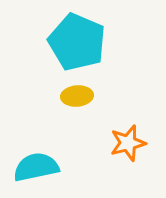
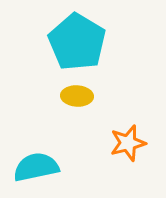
cyan pentagon: rotated 8 degrees clockwise
yellow ellipse: rotated 8 degrees clockwise
